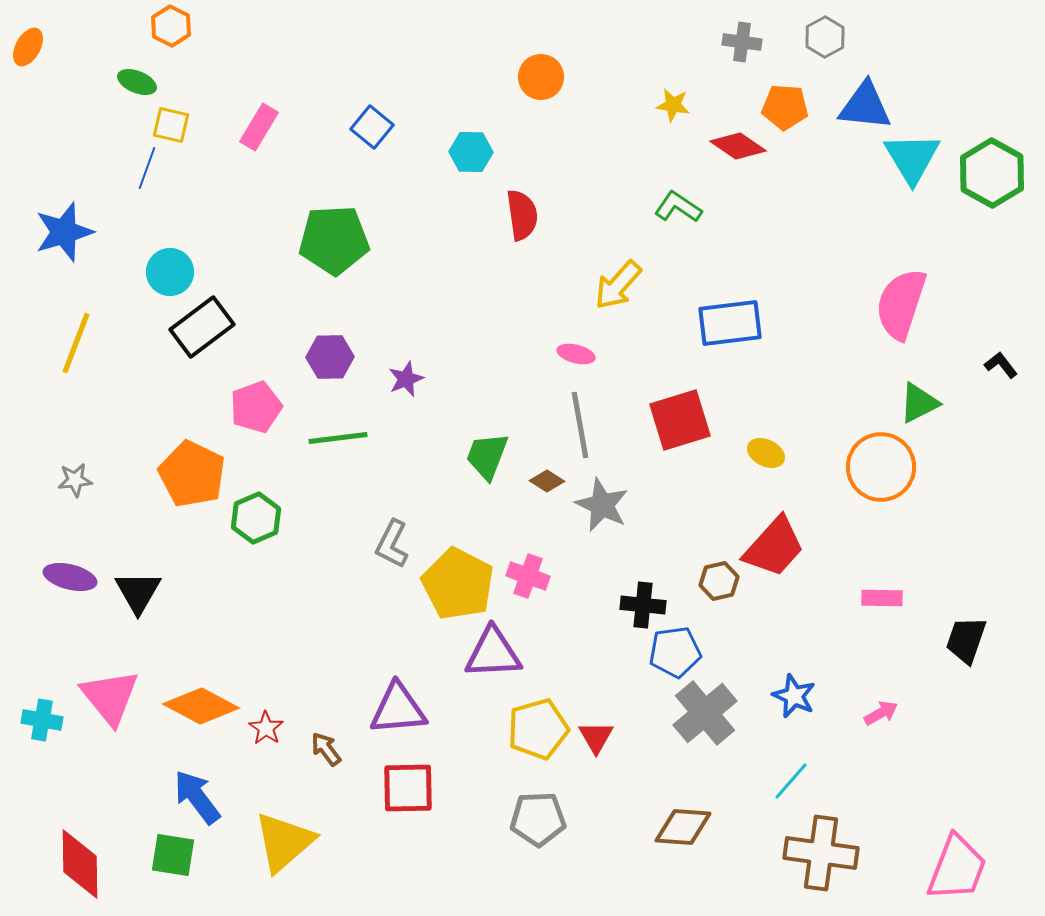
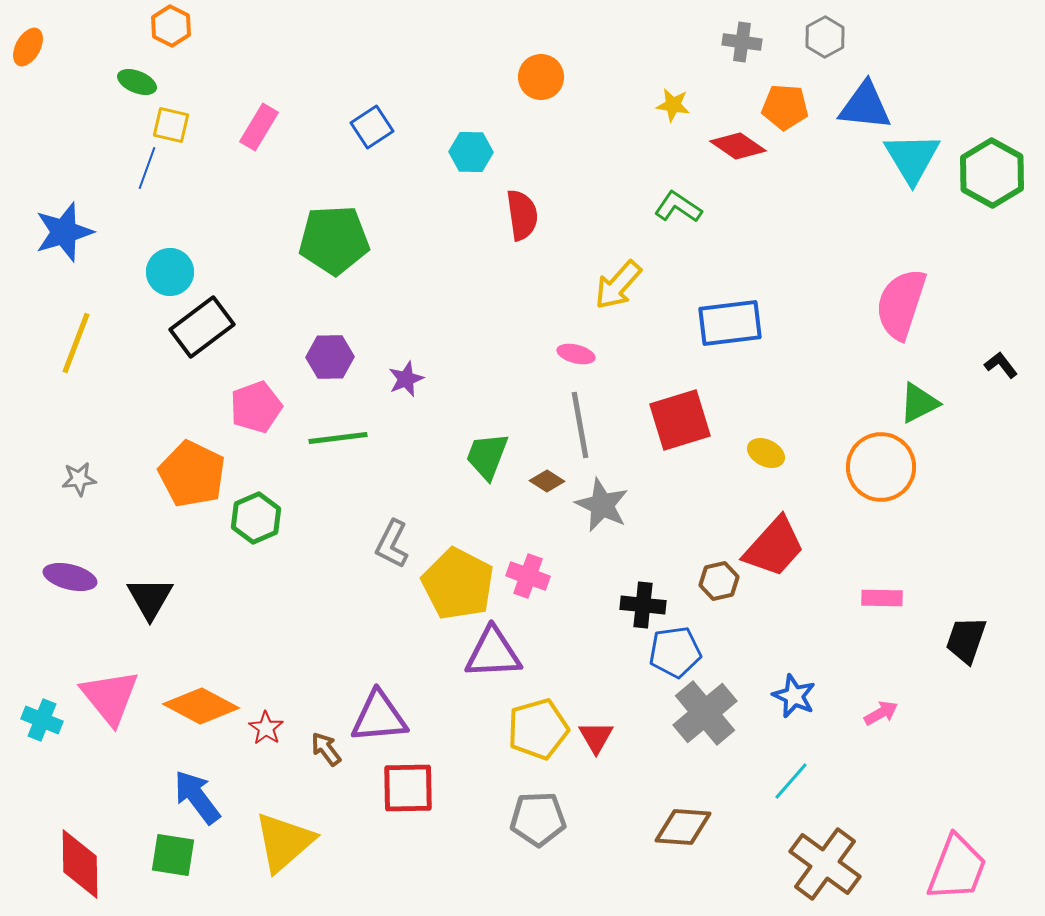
blue square at (372, 127): rotated 18 degrees clockwise
gray star at (75, 480): moved 4 px right, 1 px up
black triangle at (138, 592): moved 12 px right, 6 px down
purple triangle at (398, 709): moved 19 px left, 8 px down
cyan cross at (42, 720): rotated 12 degrees clockwise
brown cross at (821, 853): moved 4 px right, 11 px down; rotated 28 degrees clockwise
